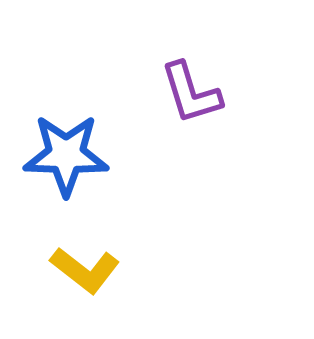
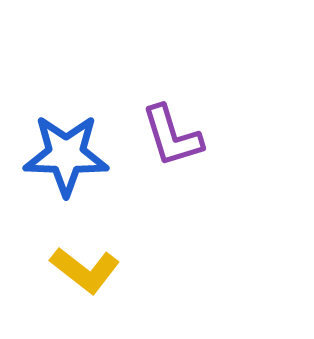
purple L-shape: moved 19 px left, 43 px down
